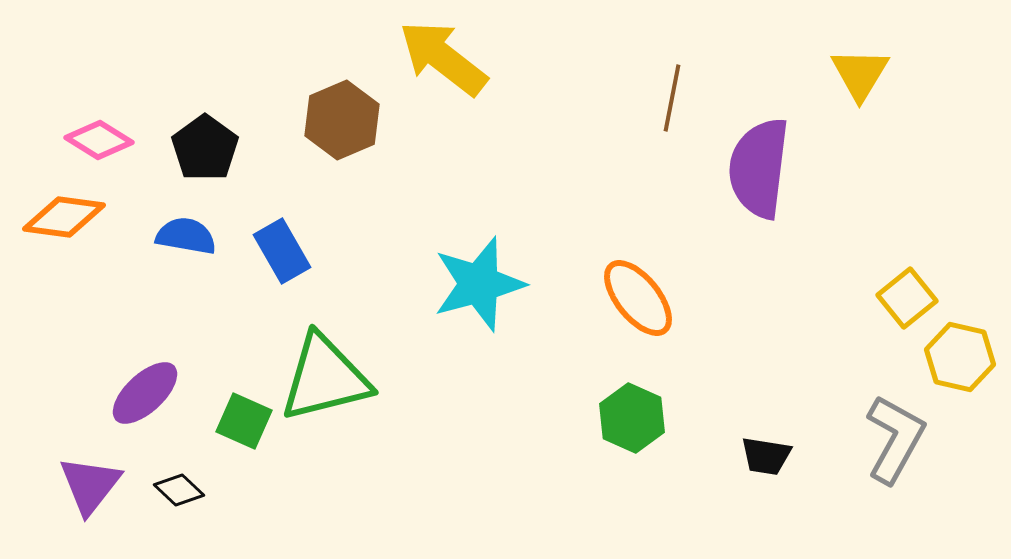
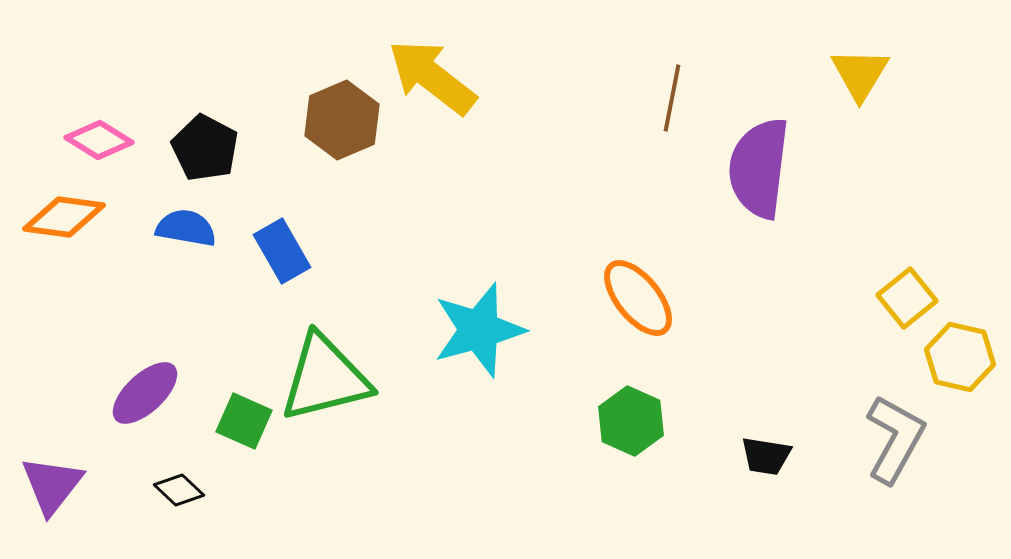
yellow arrow: moved 11 px left, 19 px down
black pentagon: rotated 8 degrees counterclockwise
blue semicircle: moved 8 px up
cyan star: moved 46 px down
green hexagon: moved 1 px left, 3 px down
purple triangle: moved 38 px left
